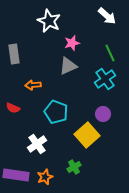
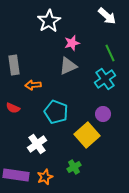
white star: rotated 15 degrees clockwise
gray rectangle: moved 11 px down
